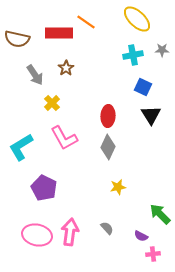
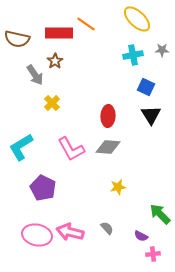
orange line: moved 2 px down
brown star: moved 11 px left, 7 px up
blue square: moved 3 px right
pink L-shape: moved 7 px right, 11 px down
gray diamond: rotated 70 degrees clockwise
purple pentagon: moved 1 px left
pink arrow: rotated 84 degrees counterclockwise
